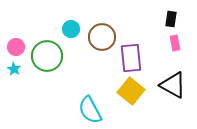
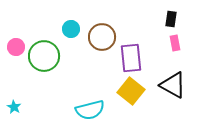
green circle: moved 3 px left
cyan star: moved 38 px down
cyan semicircle: rotated 76 degrees counterclockwise
